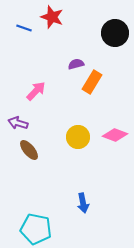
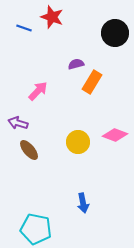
pink arrow: moved 2 px right
yellow circle: moved 5 px down
